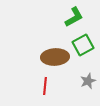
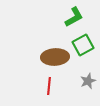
red line: moved 4 px right
